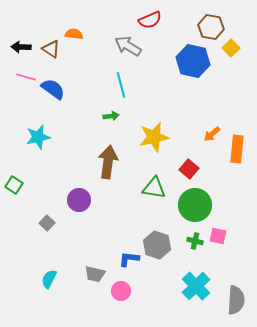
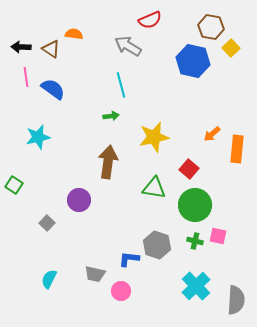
pink line: rotated 66 degrees clockwise
